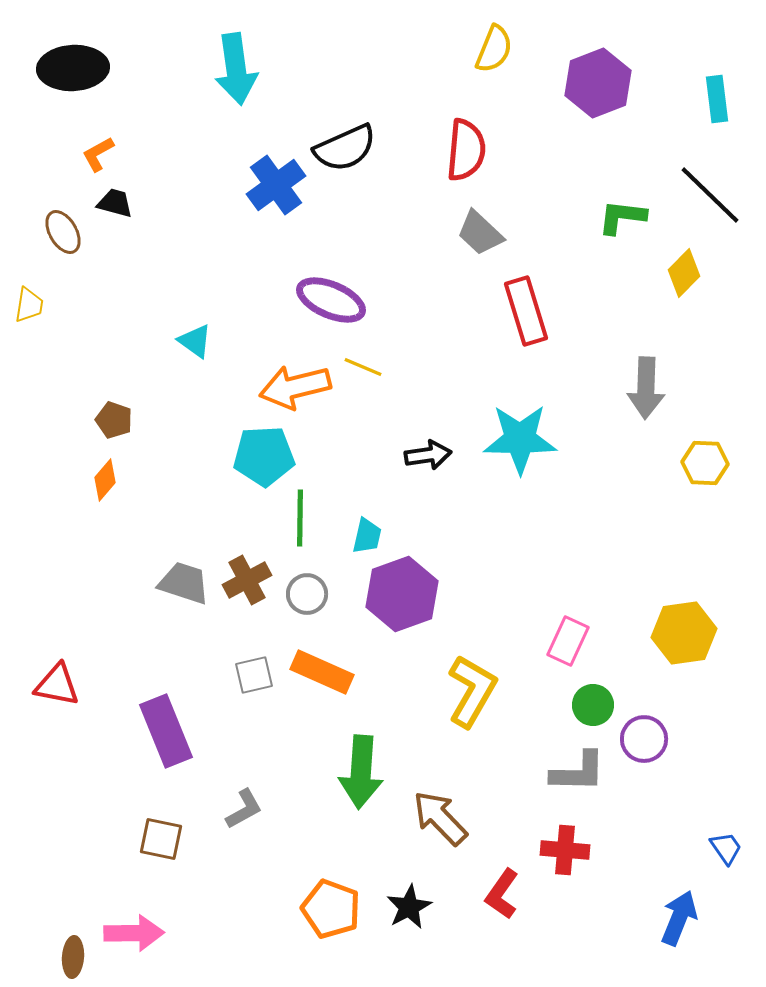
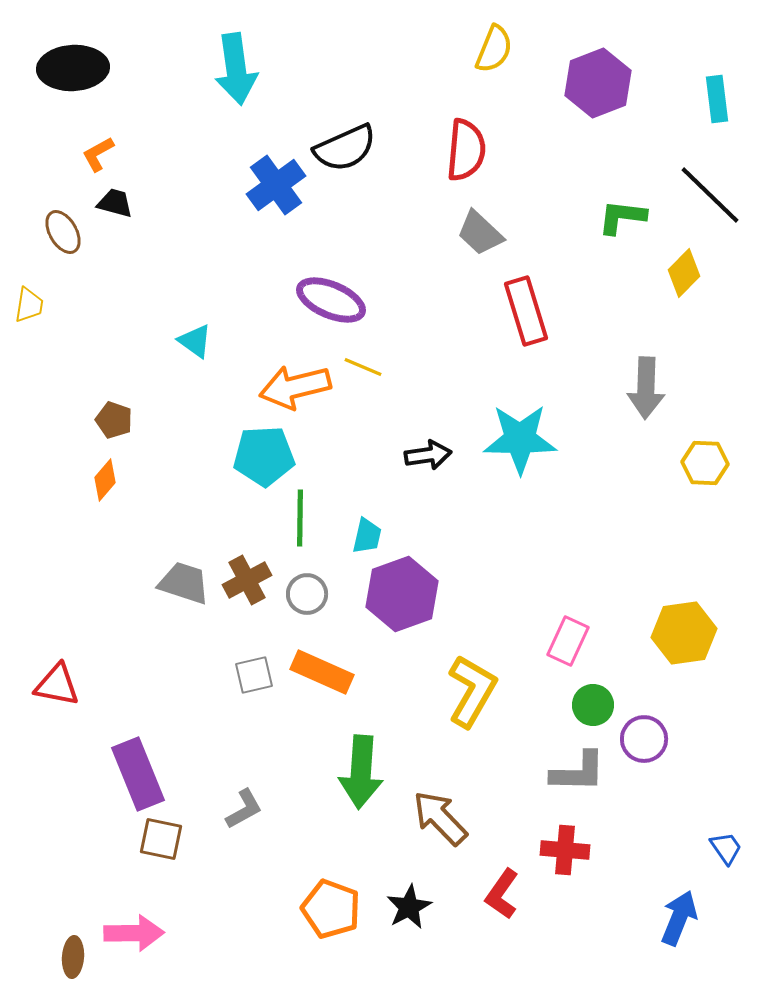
purple rectangle at (166, 731): moved 28 px left, 43 px down
